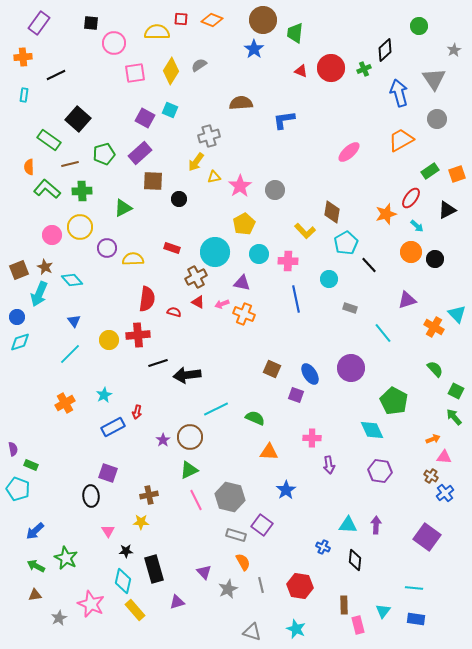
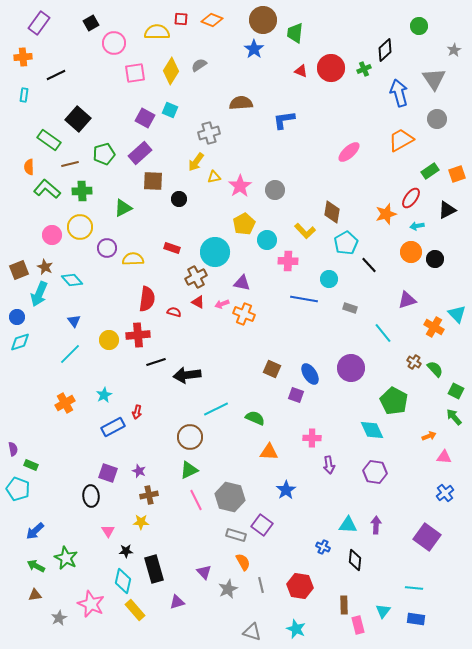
black square at (91, 23): rotated 35 degrees counterclockwise
gray cross at (209, 136): moved 3 px up
cyan arrow at (417, 226): rotated 128 degrees clockwise
cyan circle at (259, 254): moved 8 px right, 14 px up
blue line at (296, 299): moved 8 px right; rotated 68 degrees counterclockwise
black line at (158, 363): moved 2 px left, 1 px up
orange arrow at (433, 439): moved 4 px left, 3 px up
purple star at (163, 440): moved 24 px left, 31 px down; rotated 16 degrees counterclockwise
purple hexagon at (380, 471): moved 5 px left, 1 px down
brown cross at (431, 476): moved 17 px left, 114 px up
